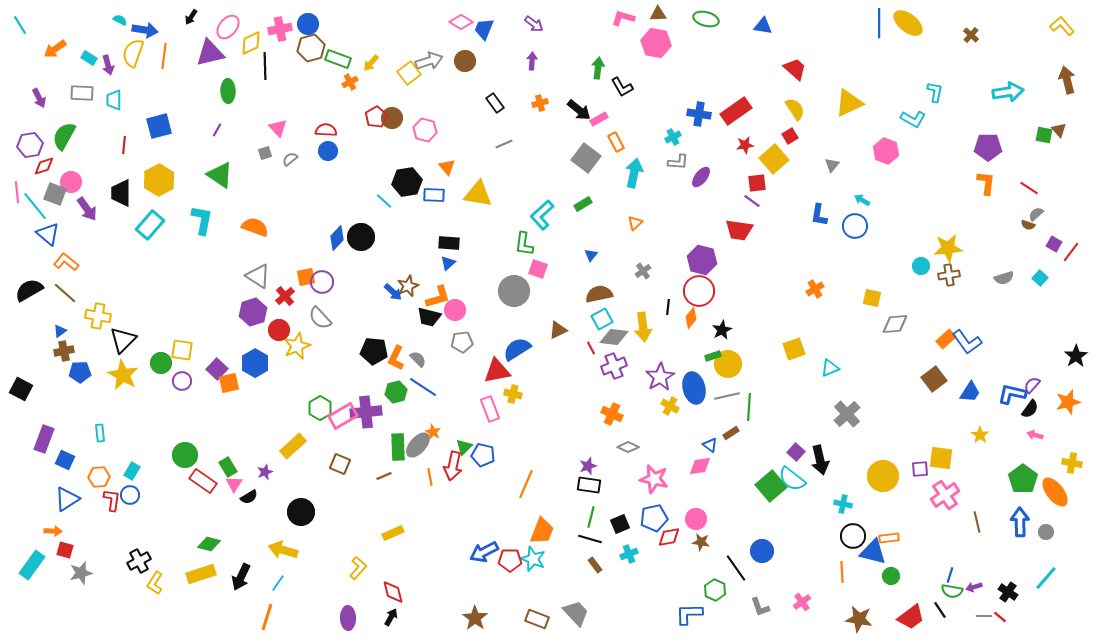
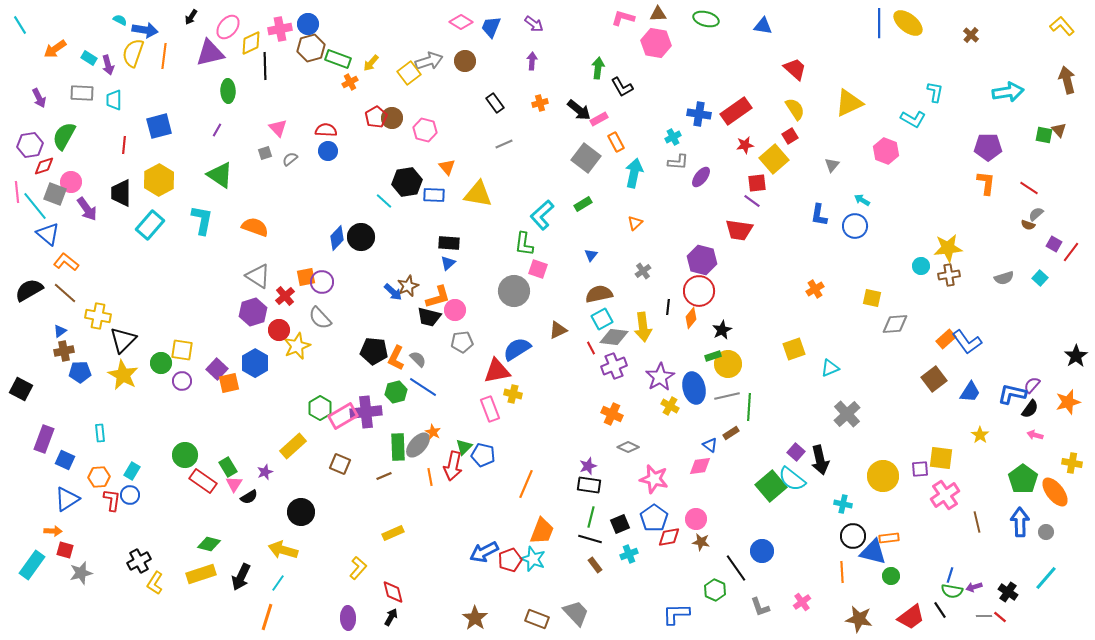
blue trapezoid at (484, 29): moved 7 px right, 2 px up
blue pentagon at (654, 518): rotated 24 degrees counterclockwise
red pentagon at (510, 560): rotated 20 degrees counterclockwise
blue L-shape at (689, 614): moved 13 px left
